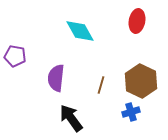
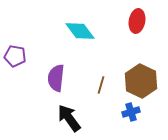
cyan diamond: rotated 8 degrees counterclockwise
black arrow: moved 2 px left
